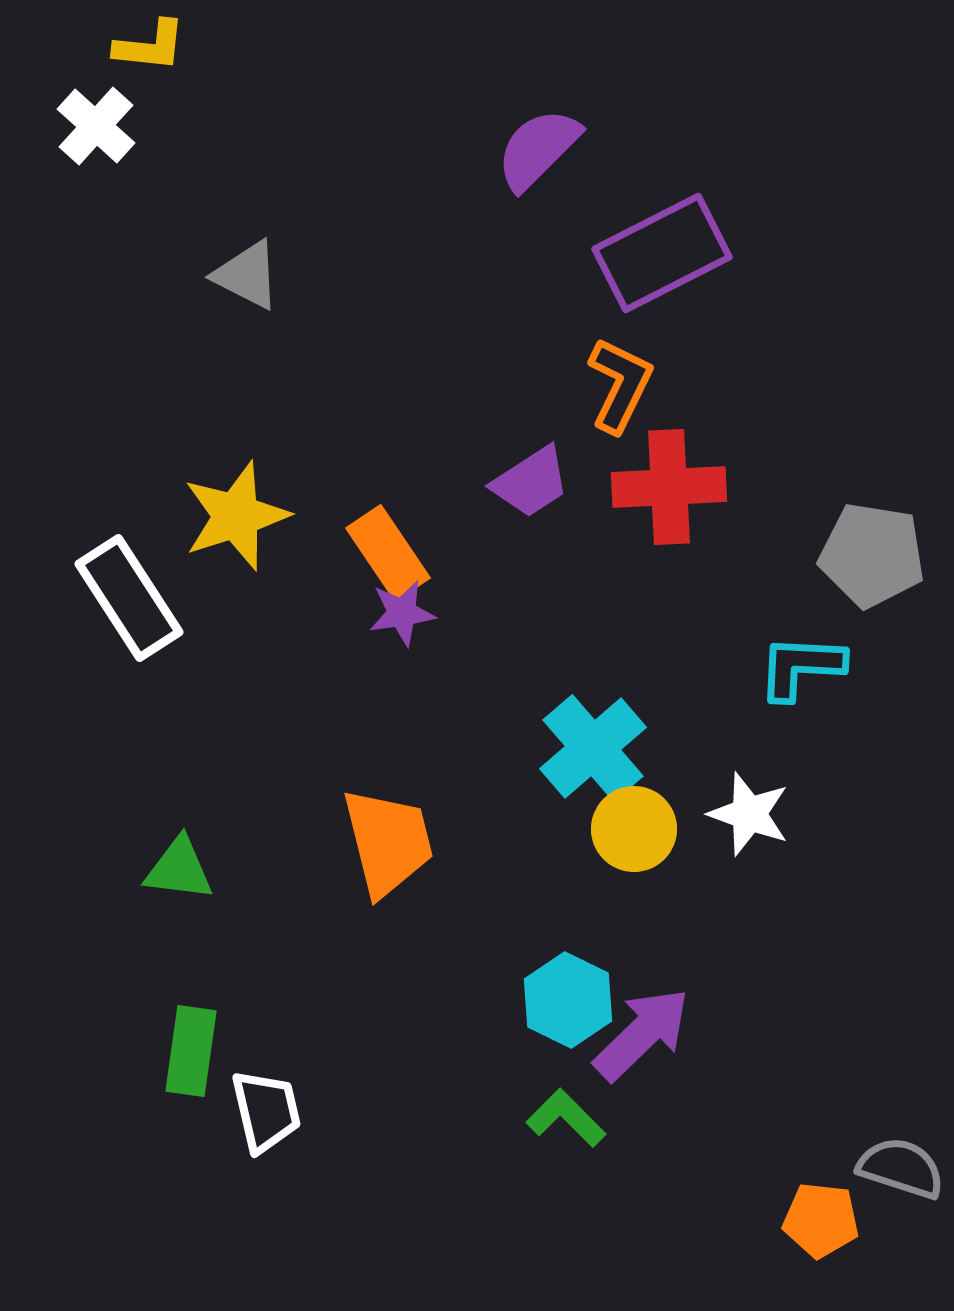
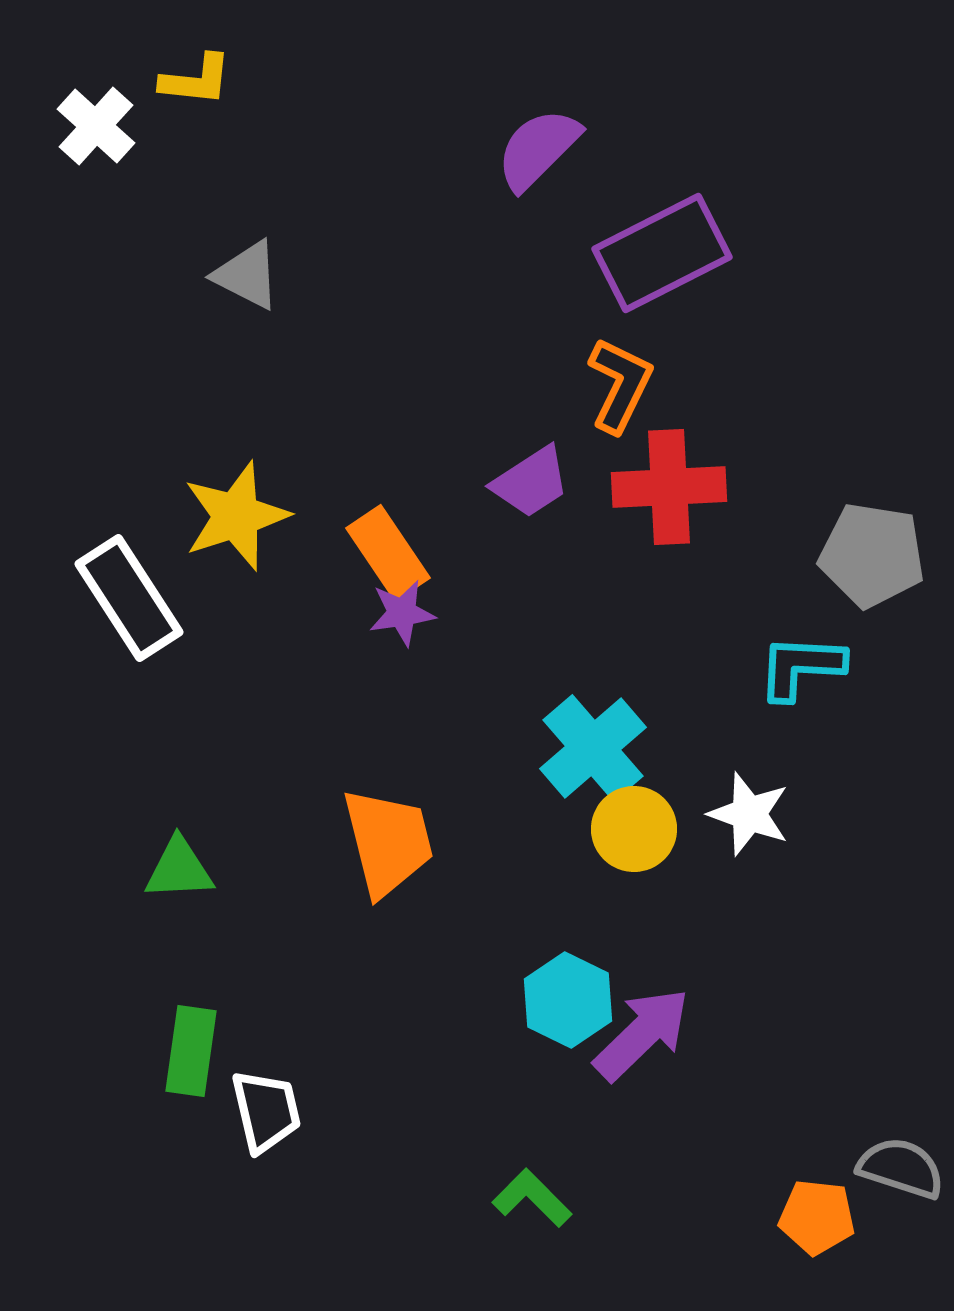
yellow L-shape: moved 46 px right, 34 px down
green triangle: rotated 10 degrees counterclockwise
green L-shape: moved 34 px left, 80 px down
orange pentagon: moved 4 px left, 3 px up
